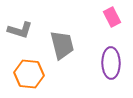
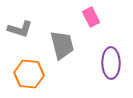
pink rectangle: moved 21 px left
gray L-shape: moved 1 px up
